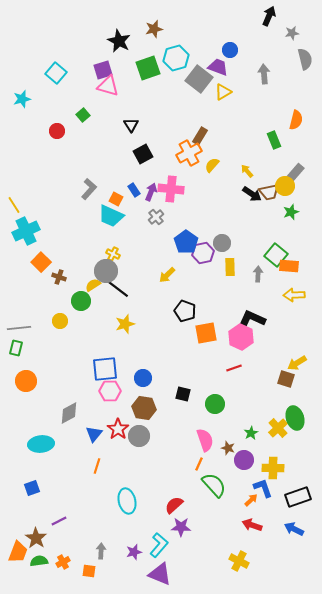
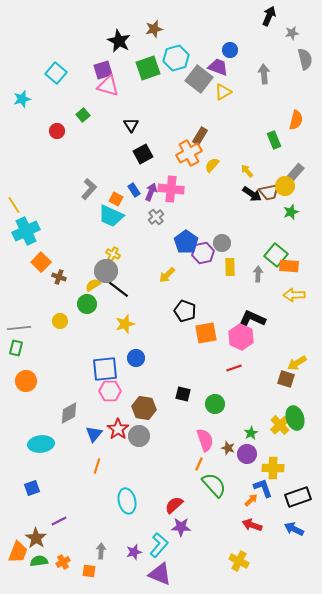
green circle at (81, 301): moved 6 px right, 3 px down
blue circle at (143, 378): moved 7 px left, 20 px up
yellow cross at (278, 428): moved 2 px right, 3 px up
purple circle at (244, 460): moved 3 px right, 6 px up
